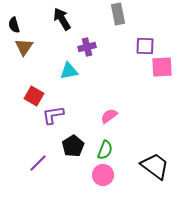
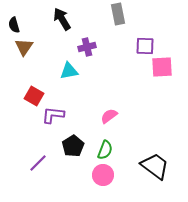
purple L-shape: rotated 15 degrees clockwise
